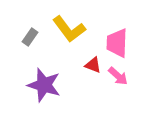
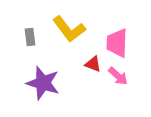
gray rectangle: rotated 42 degrees counterclockwise
red triangle: moved 1 px up
purple star: moved 1 px left, 2 px up
